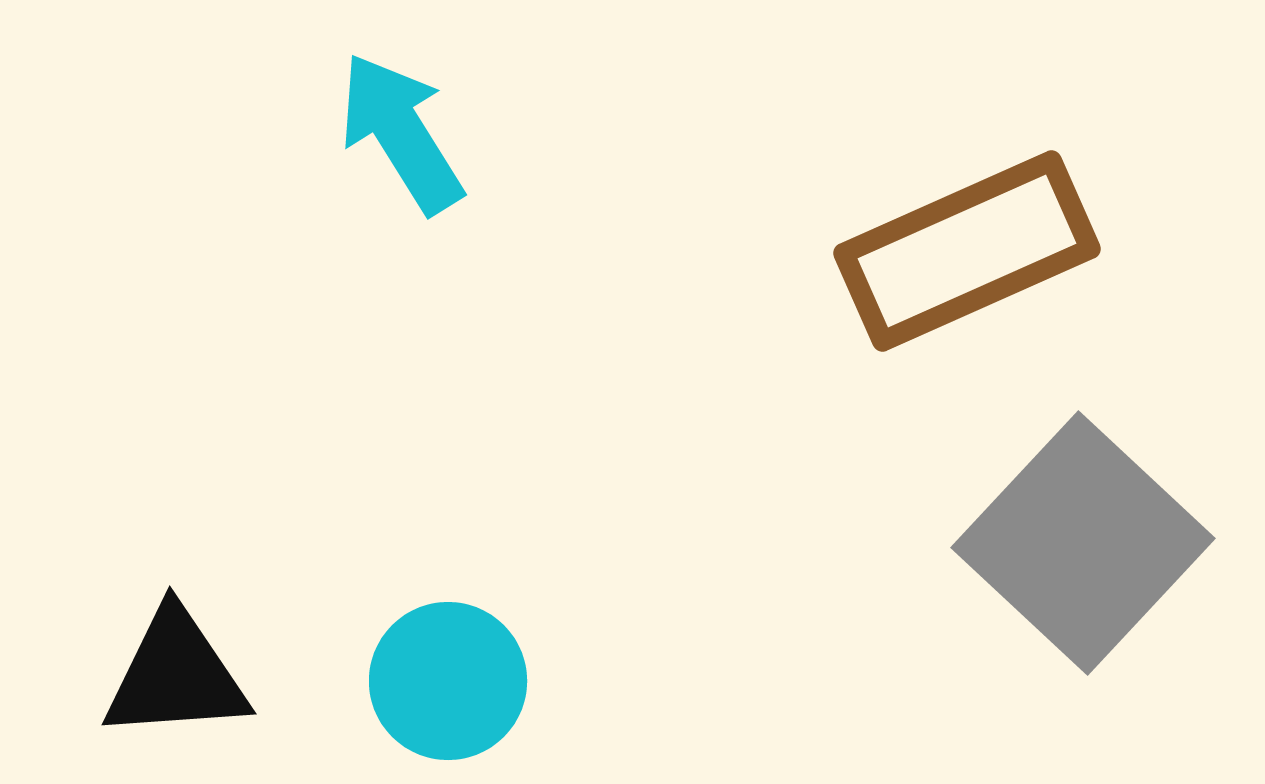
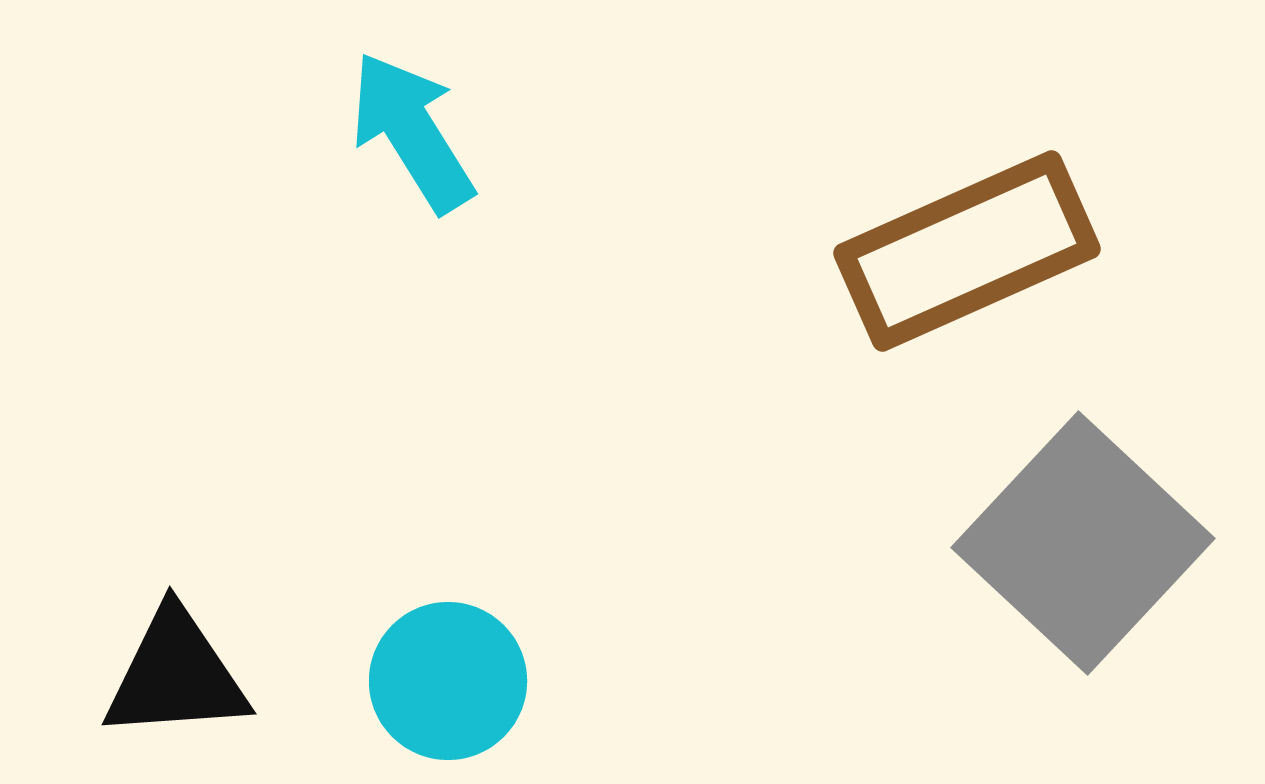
cyan arrow: moved 11 px right, 1 px up
